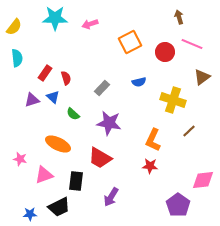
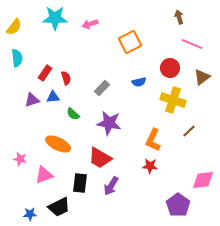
red circle: moved 5 px right, 16 px down
blue triangle: rotated 48 degrees counterclockwise
black rectangle: moved 4 px right, 2 px down
purple arrow: moved 11 px up
